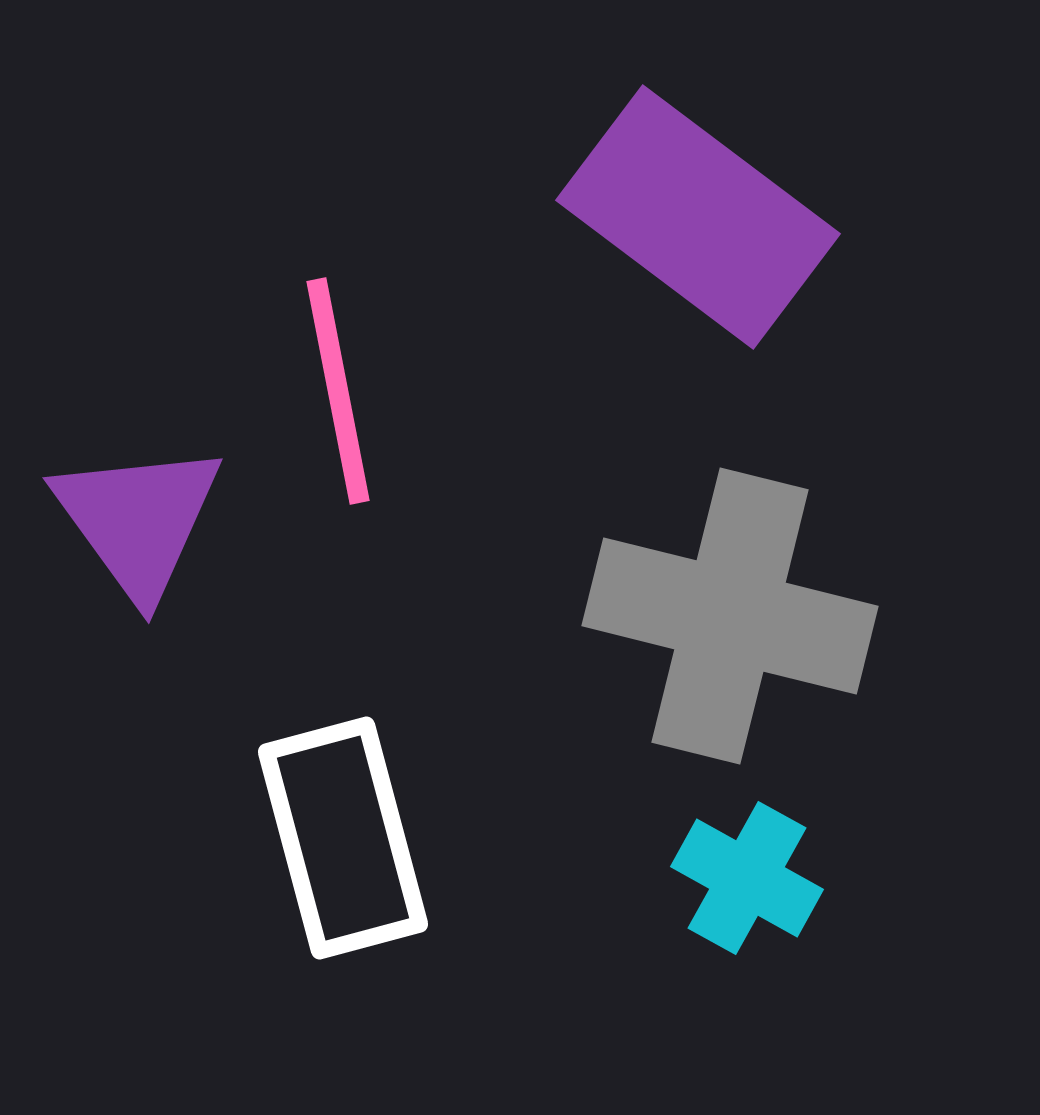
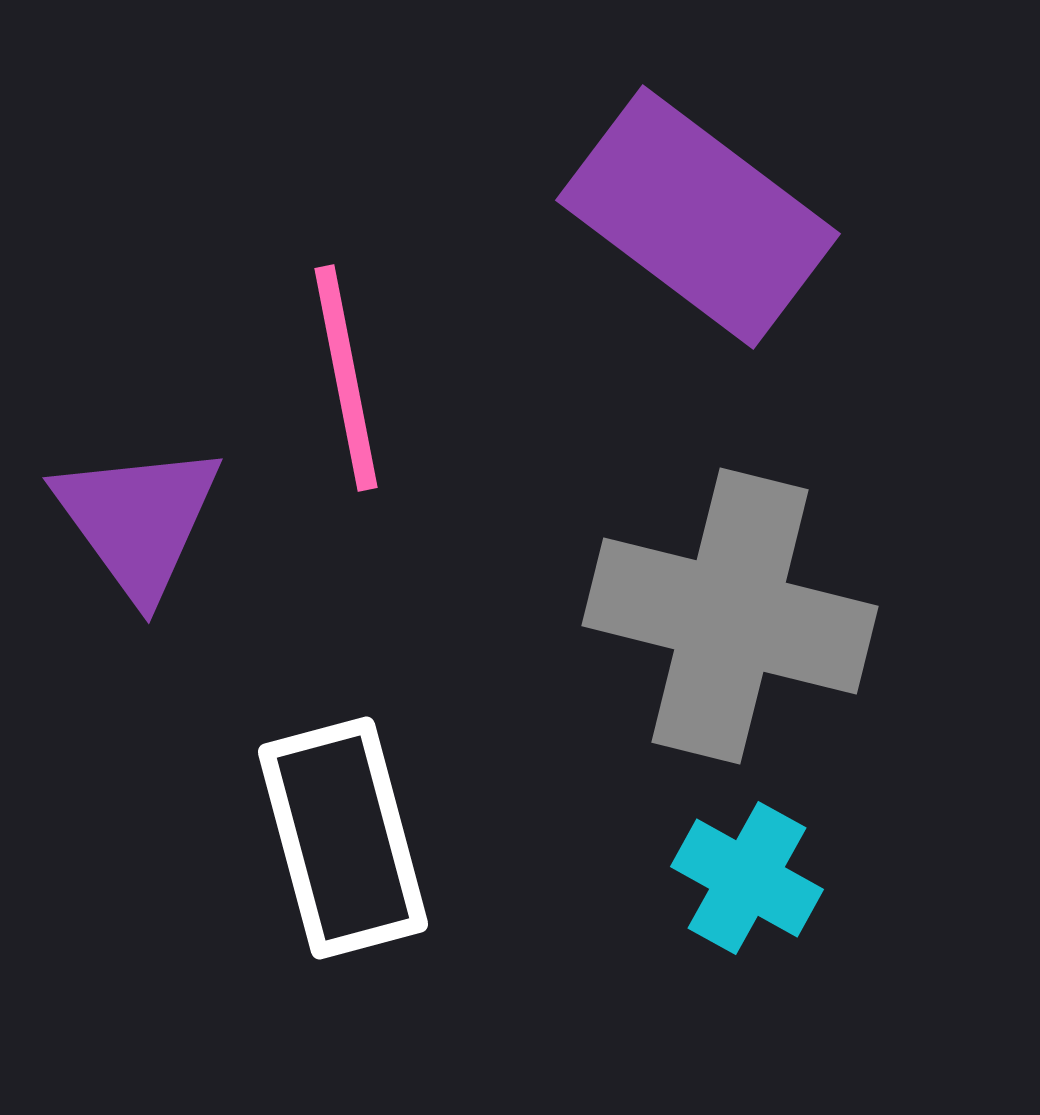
pink line: moved 8 px right, 13 px up
